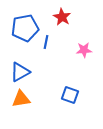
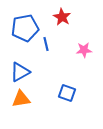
blue line: moved 2 px down; rotated 24 degrees counterclockwise
blue square: moved 3 px left, 2 px up
